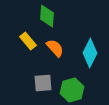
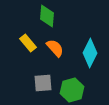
yellow rectangle: moved 2 px down
